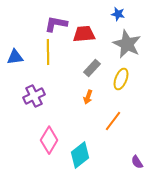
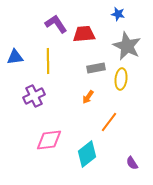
purple L-shape: rotated 45 degrees clockwise
gray star: moved 2 px down
yellow line: moved 9 px down
gray rectangle: moved 4 px right; rotated 36 degrees clockwise
yellow ellipse: rotated 15 degrees counterclockwise
orange arrow: rotated 16 degrees clockwise
orange line: moved 4 px left, 1 px down
pink diamond: rotated 52 degrees clockwise
cyan diamond: moved 7 px right, 1 px up
purple semicircle: moved 5 px left, 1 px down
